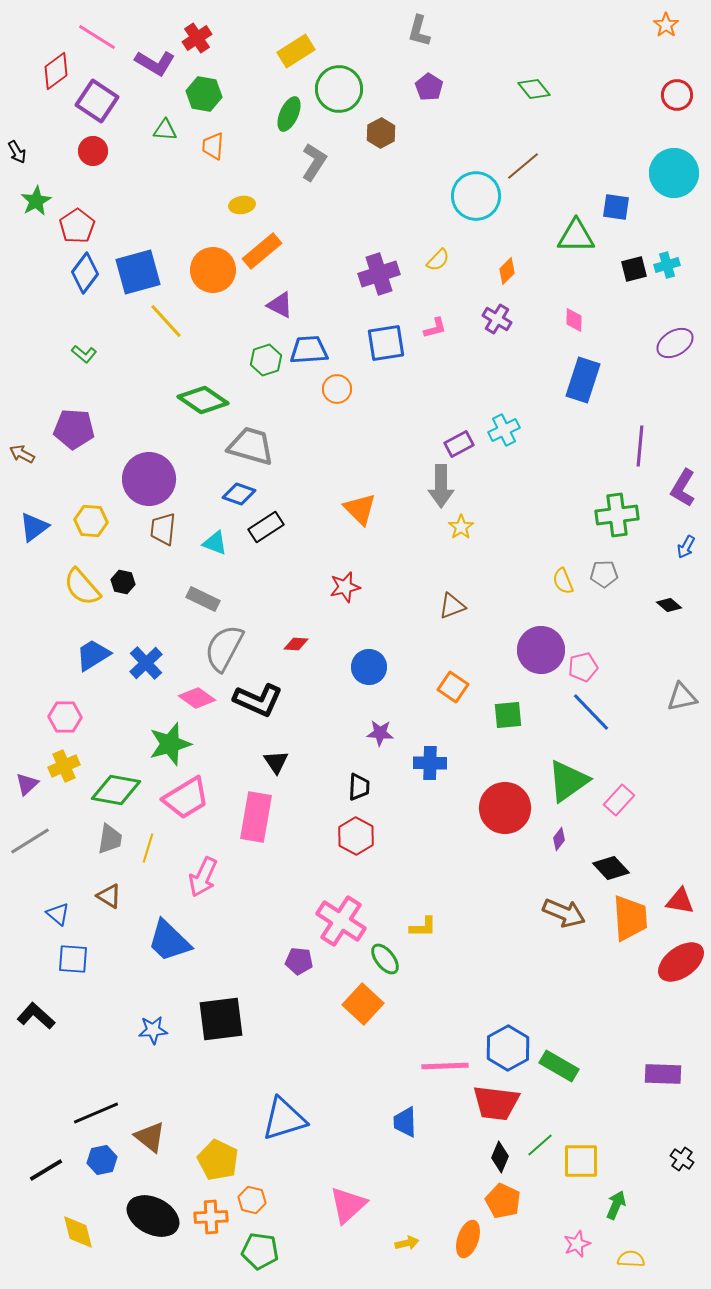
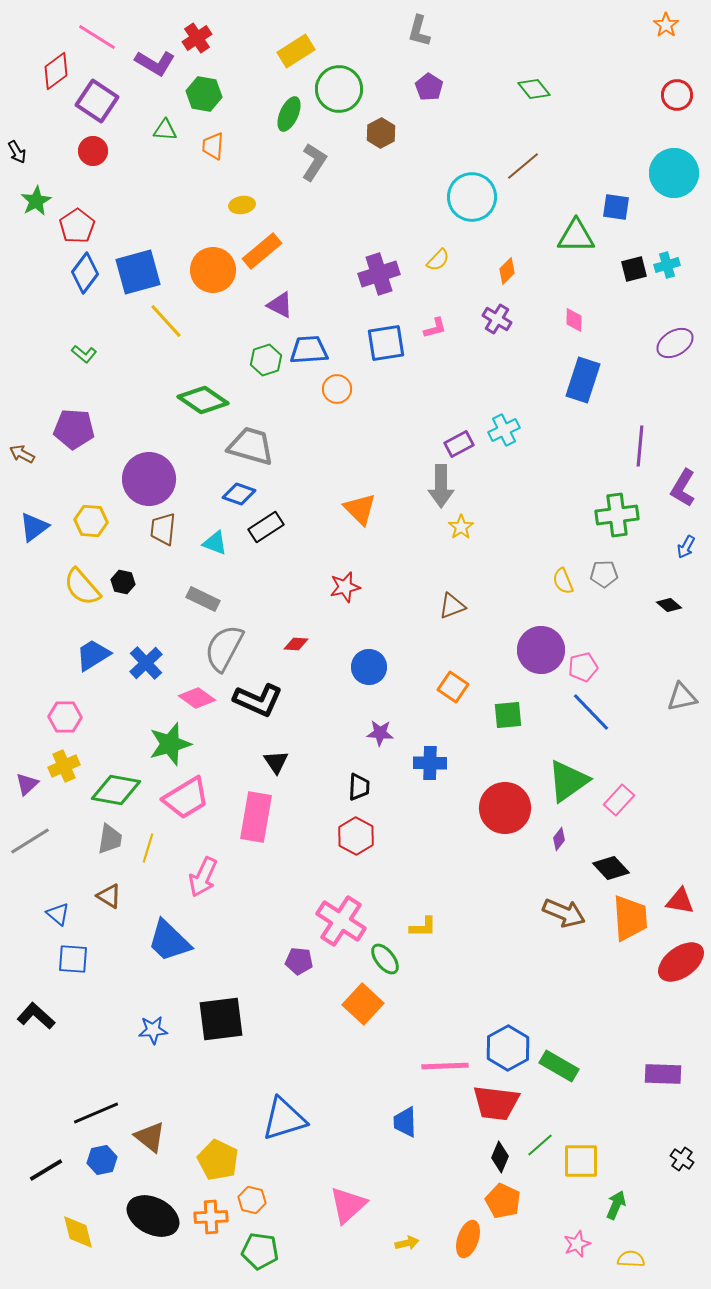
cyan circle at (476, 196): moved 4 px left, 1 px down
